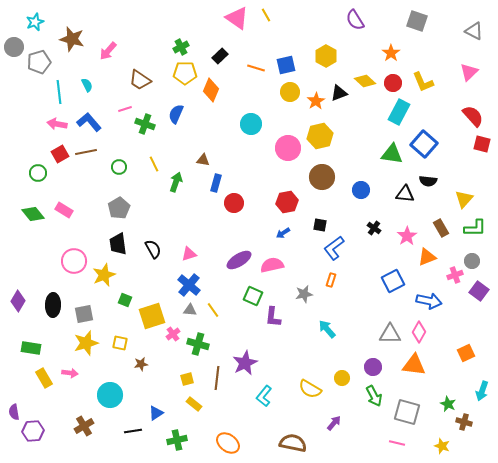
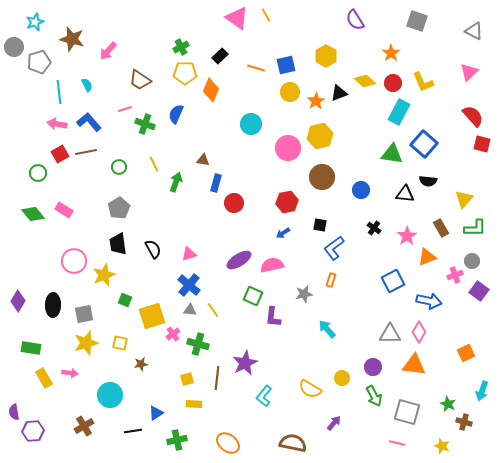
yellow rectangle at (194, 404): rotated 35 degrees counterclockwise
